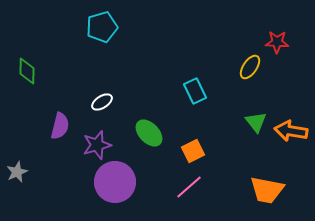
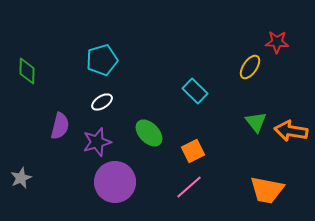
cyan pentagon: moved 33 px down
cyan rectangle: rotated 20 degrees counterclockwise
purple star: moved 3 px up
gray star: moved 4 px right, 6 px down
